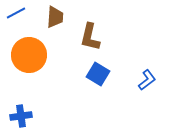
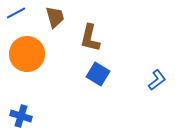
brown trapezoid: rotated 20 degrees counterclockwise
brown L-shape: moved 1 px down
orange circle: moved 2 px left, 1 px up
blue L-shape: moved 10 px right
blue cross: rotated 25 degrees clockwise
